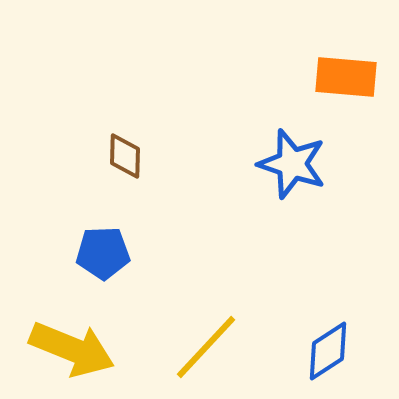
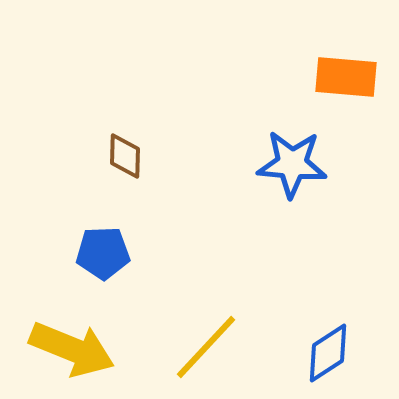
blue star: rotated 14 degrees counterclockwise
blue diamond: moved 2 px down
